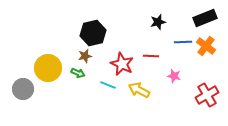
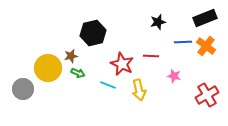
brown star: moved 14 px left
yellow arrow: rotated 130 degrees counterclockwise
